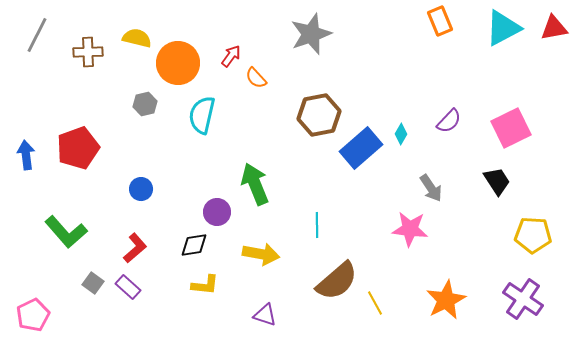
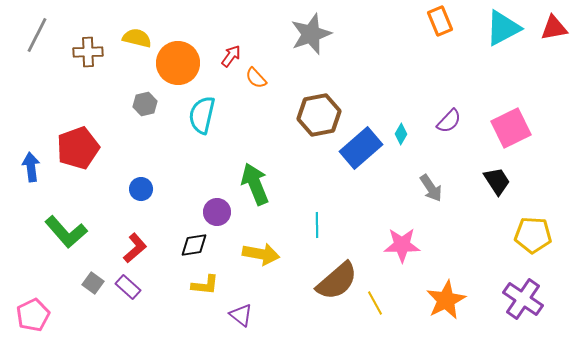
blue arrow: moved 5 px right, 12 px down
pink star: moved 8 px left, 16 px down; rotated 6 degrees counterclockwise
purple triangle: moved 24 px left; rotated 20 degrees clockwise
